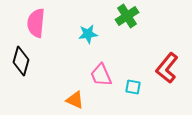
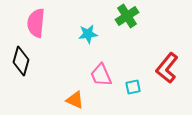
cyan square: rotated 21 degrees counterclockwise
